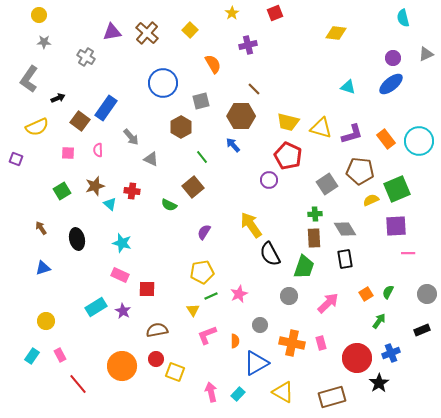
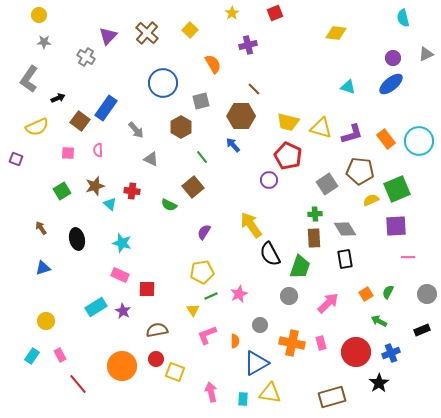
purple triangle at (112, 32): moved 4 px left, 4 px down; rotated 36 degrees counterclockwise
gray arrow at (131, 137): moved 5 px right, 7 px up
pink line at (408, 253): moved 4 px down
green trapezoid at (304, 267): moved 4 px left
green arrow at (379, 321): rotated 98 degrees counterclockwise
red circle at (357, 358): moved 1 px left, 6 px up
yellow triangle at (283, 392): moved 13 px left, 1 px down; rotated 20 degrees counterclockwise
cyan rectangle at (238, 394): moved 5 px right, 5 px down; rotated 40 degrees counterclockwise
